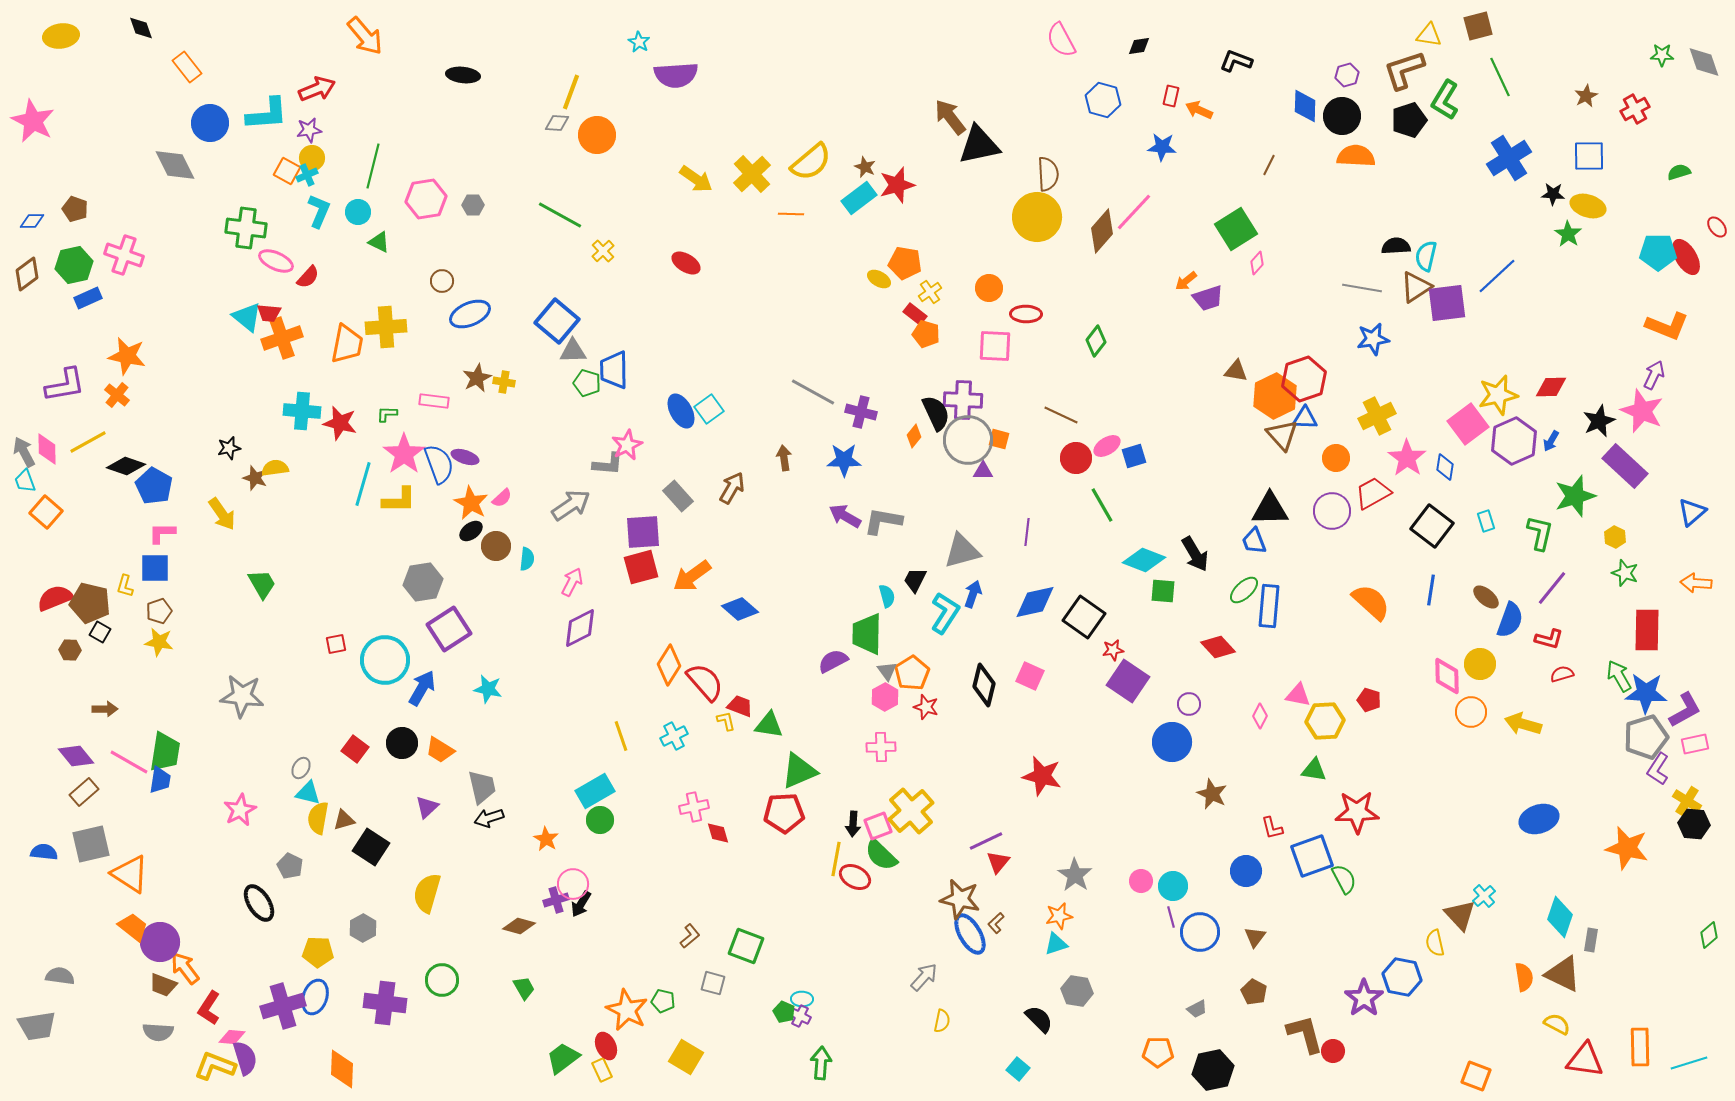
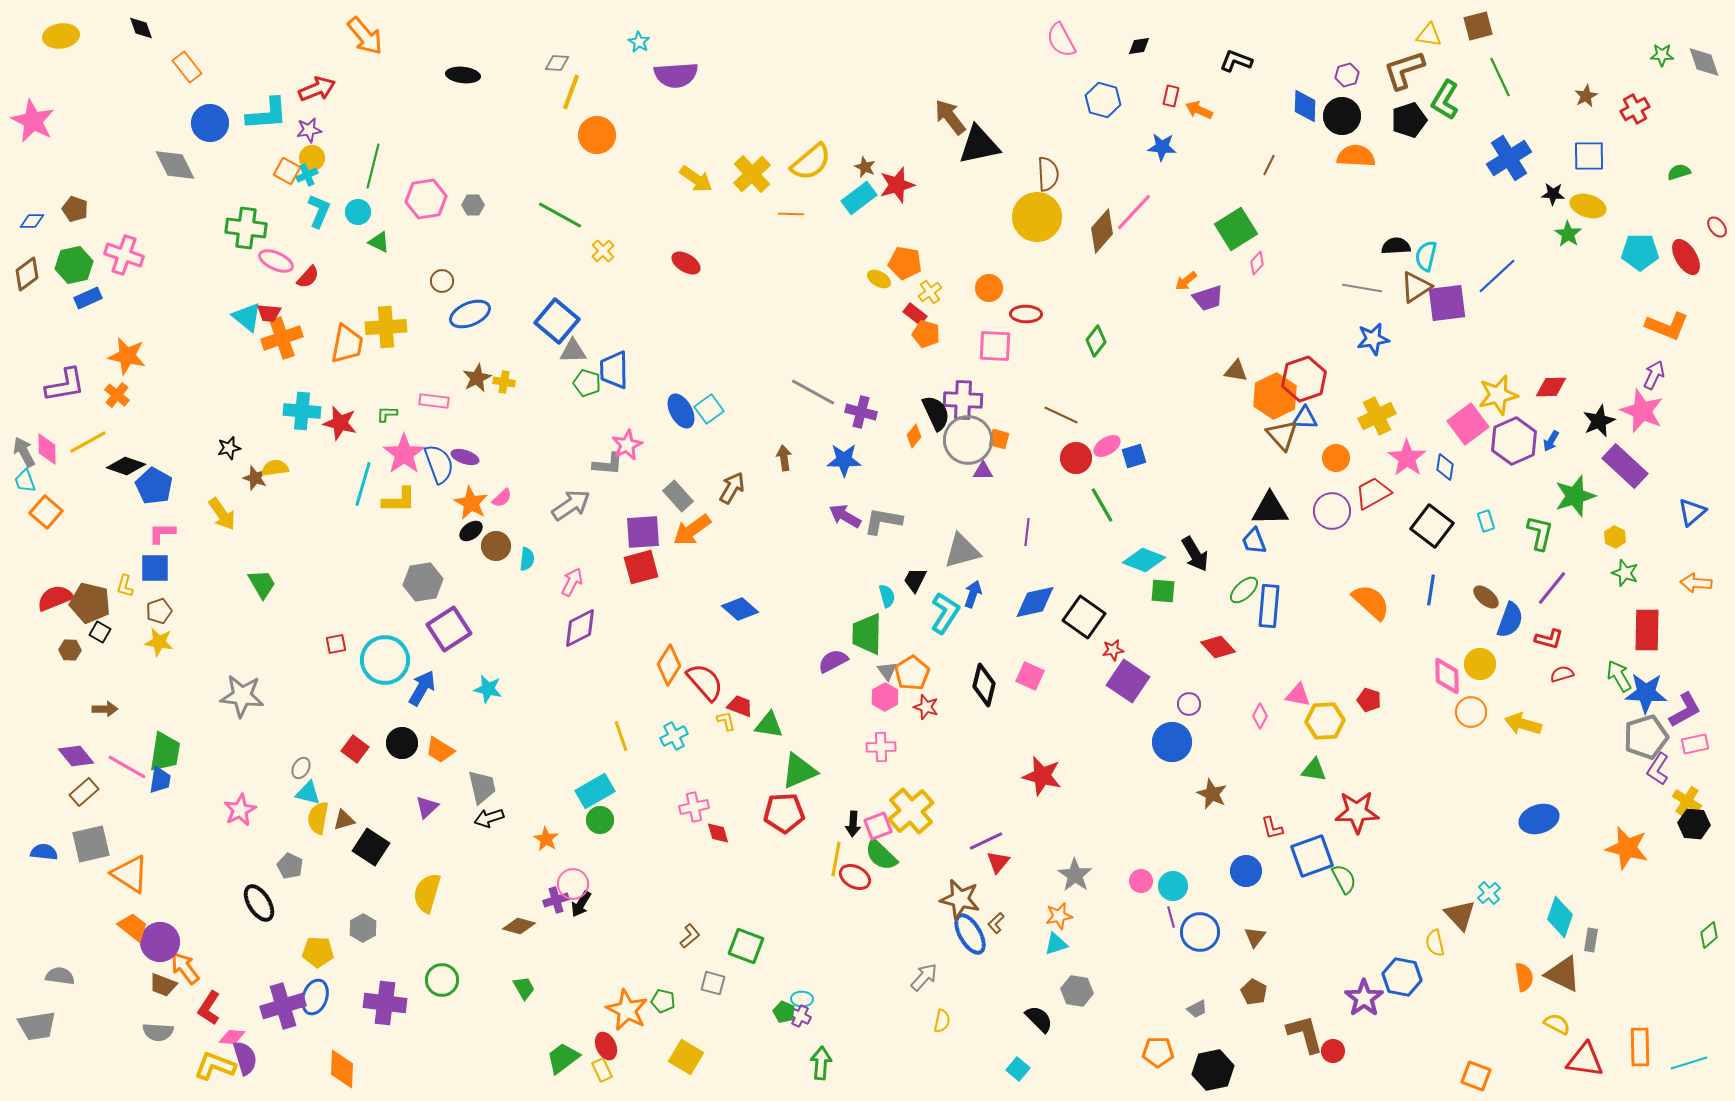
gray diamond at (557, 123): moved 60 px up
cyan pentagon at (1658, 252): moved 18 px left
orange arrow at (692, 576): moved 46 px up
pink line at (129, 762): moved 2 px left, 5 px down
cyan cross at (1484, 896): moved 5 px right, 3 px up
